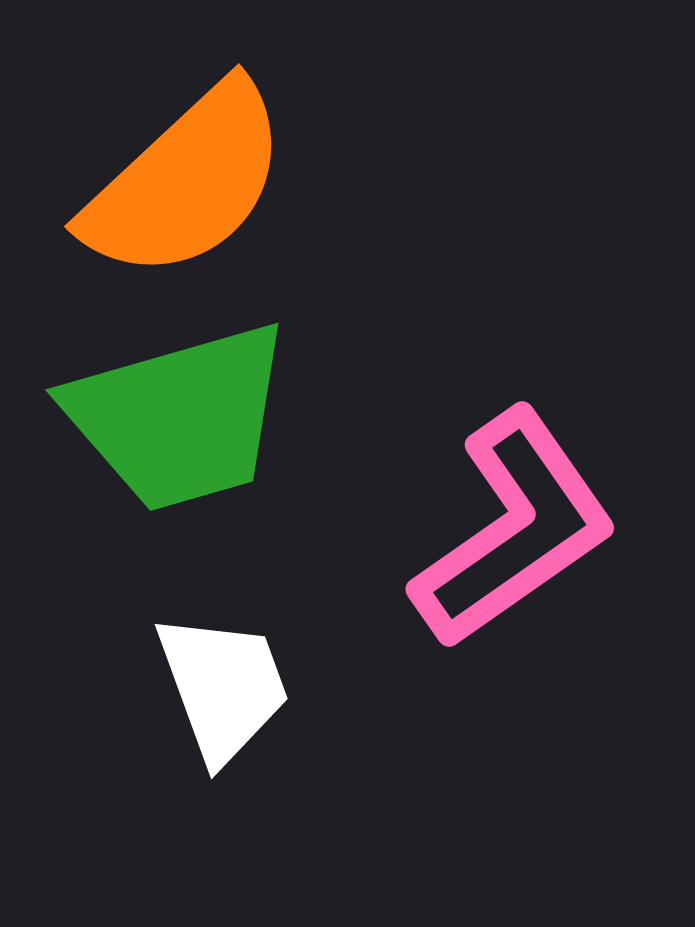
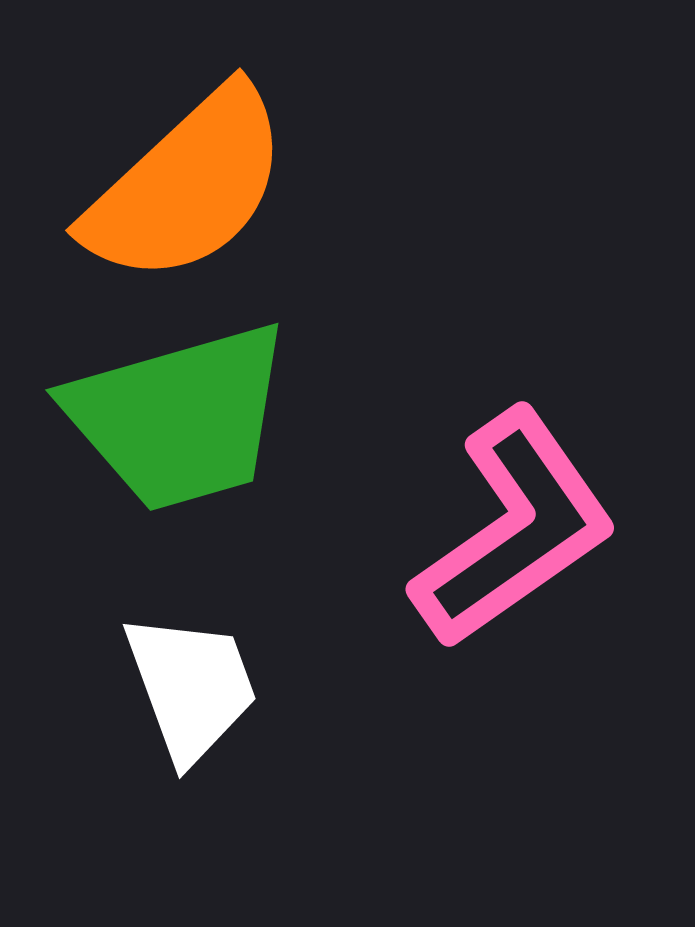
orange semicircle: moved 1 px right, 4 px down
white trapezoid: moved 32 px left
